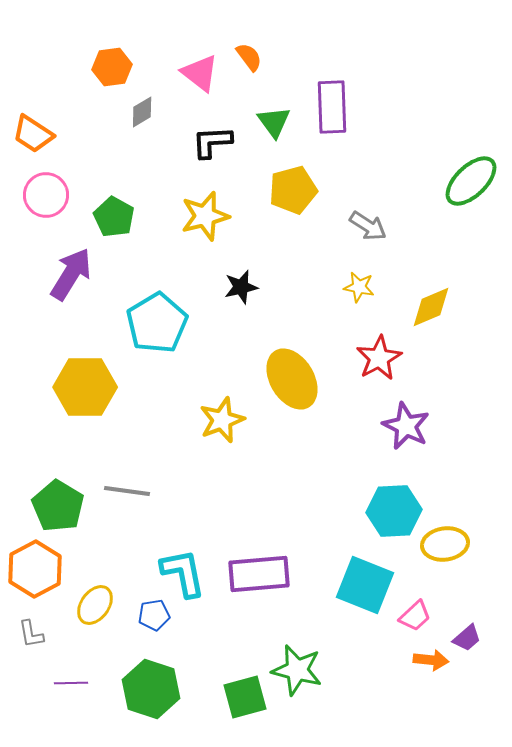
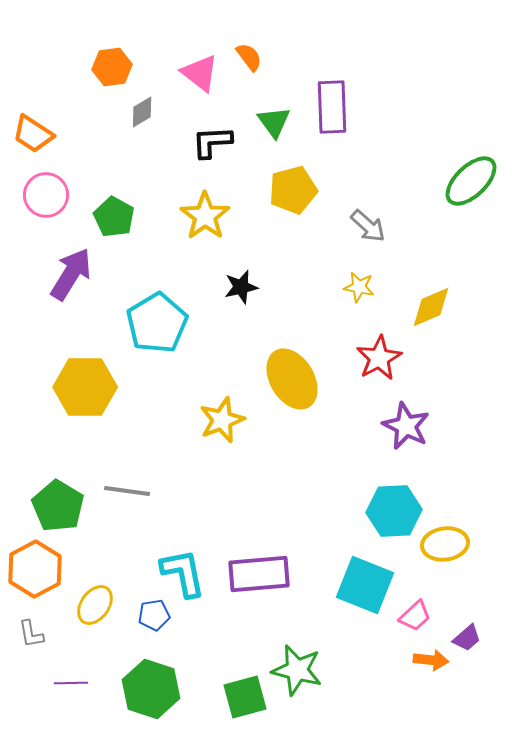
yellow star at (205, 216): rotated 21 degrees counterclockwise
gray arrow at (368, 226): rotated 9 degrees clockwise
